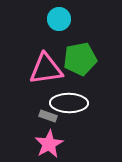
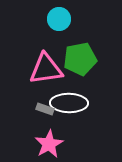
gray rectangle: moved 3 px left, 7 px up
